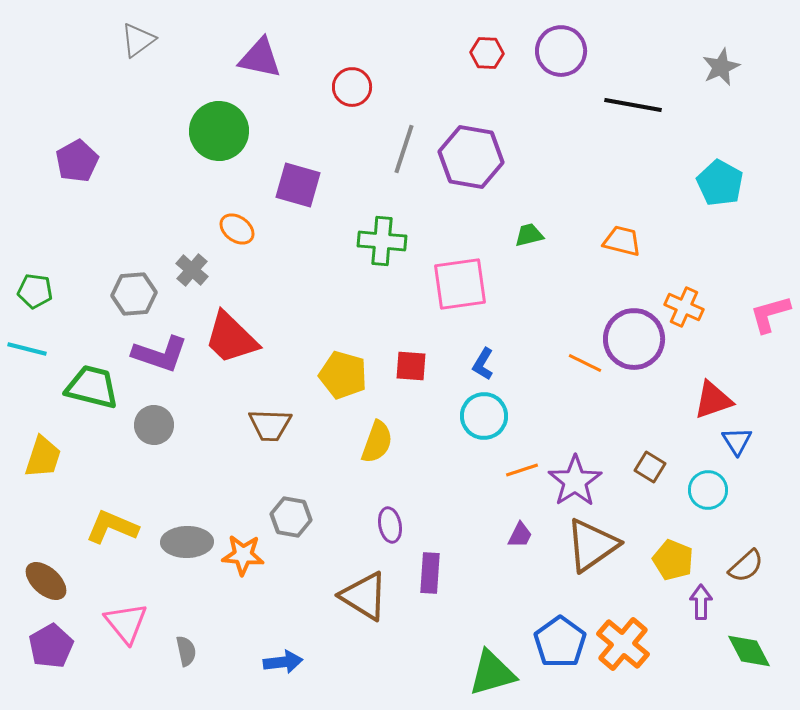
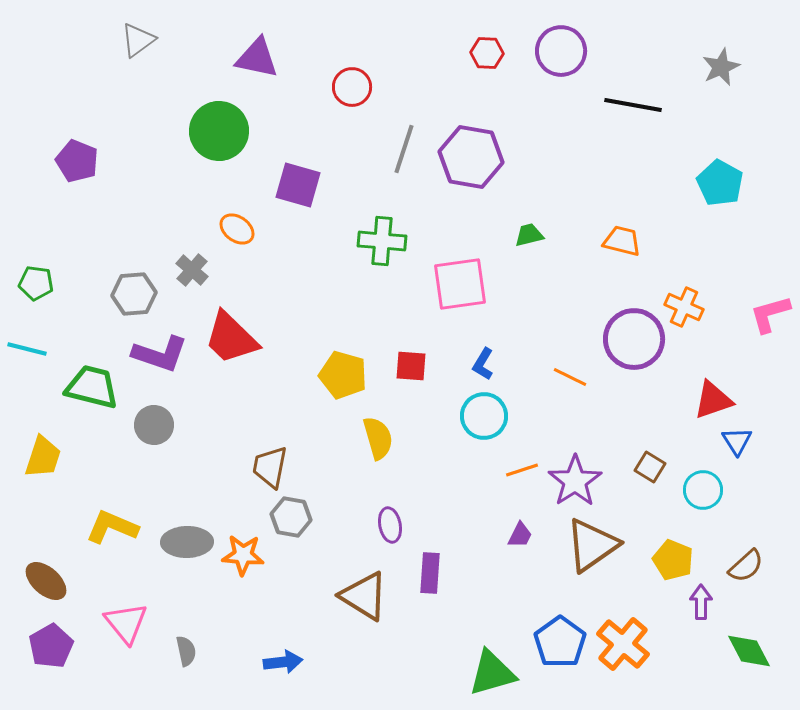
purple triangle at (260, 58): moved 3 px left
purple pentagon at (77, 161): rotated 21 degrees counterclockwise
green pentagon at (35, 291): moved 1 px right, 8 px up
orange line at (585, 363): moved 15 px left, 14 px down
brown trapezoid at (270, 425): moved 42 px down; rotated 99 degrees clockwise
yellow semicircle at (377, 442): moved 1 px right, 4 px up; rotated 36 degrees counterclockwise
cyan circle at (708, 490): moved 5 px left
